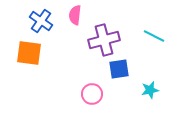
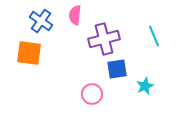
cyan line: rotated 40 degrees clockwise
purple cross: moved 1 px up
blue square: moved 2 px left
cyan star: moved 5 px left, 4 px up; rotated 12 degrees counterclockwise
